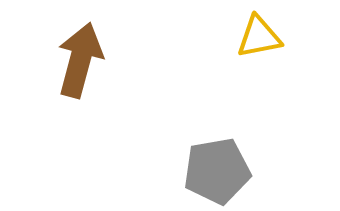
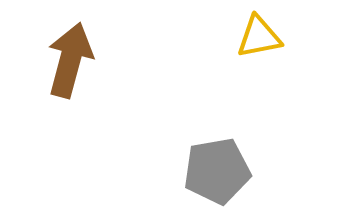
brown arrow: moved 10 px left
